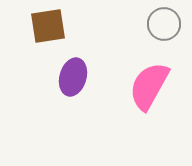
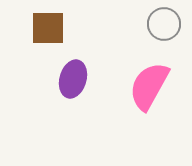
brown square: moved 2 px down; rotated 9 degrees clockwise
purple ellipse: moved 2 px down
